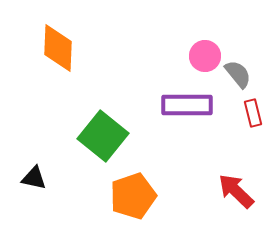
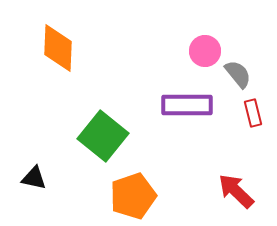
pink circle: moved 5 px up
